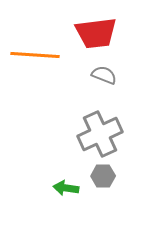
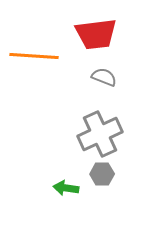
red trapezoid: moved 1 px down
orange line: moved 1 px left, 1 px down
gray semicircle: moved 2 px down
gray hexagon: moved 1 px left, 2 px up
